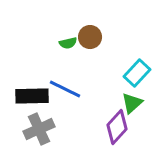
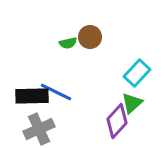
blue line: moved 9 px left, 3 px down
purple diamond: moved 6 px up
